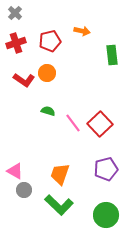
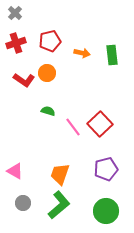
orange arrow: moved 22 px down
pink line: moved 4 px down
gray circle: moved 1 px left, 13 px down
green L-shape: rotated 84 degrees counterclockwise
green circle: moved 4 px up
